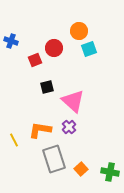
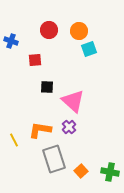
red circle: moved 5 px left, 18 px up
red square: rotated 16 degrees clockwise
black square: rotated 16 degrees clockwise
orange square: moved 2 px down
